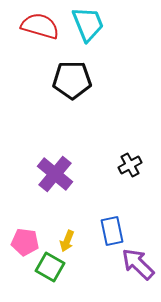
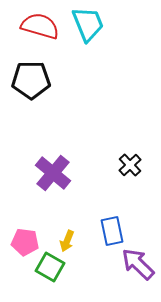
black pentagon: moved 41 px left
black cross: rotated 15 degrees counterclockwise
purple cross: moved 2 px left, 1 px up
